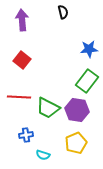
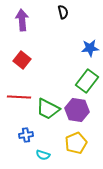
blue star: moved 1 px right, 1 px up
green trapezoid: moved 1 px down
